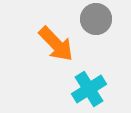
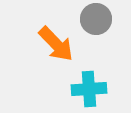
cyan cross: rotated 28 degrees clockwise
